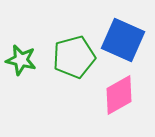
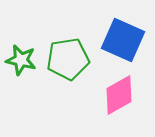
green pentagon: moved 6 px left, 2 px down; rotated 6 degrees clockwise
